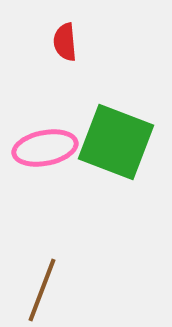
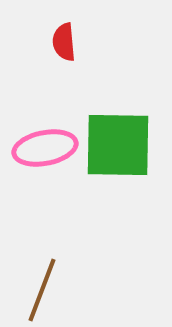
red semicircle: moved 1 px left
green square: moved 2 px right, 3 px down; rotated 20 degrees counterclockwise
